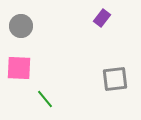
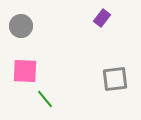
pink square: moved 6 px right, 3 px down
